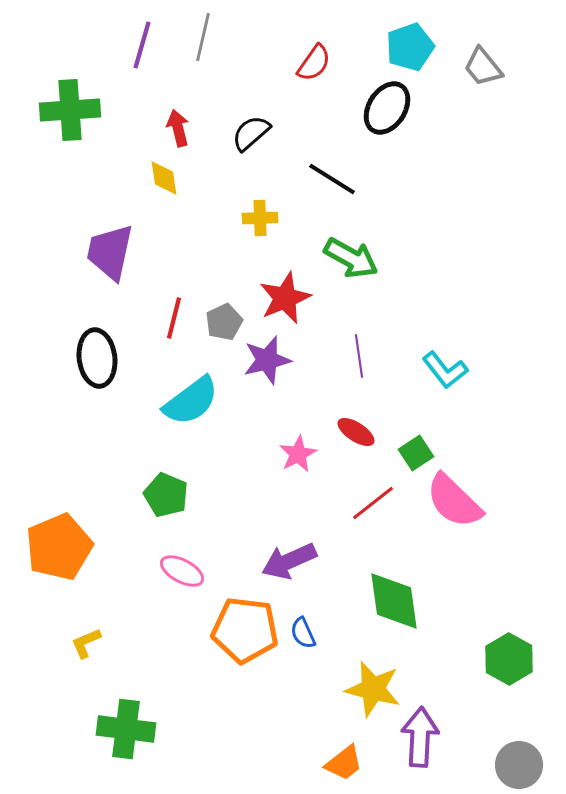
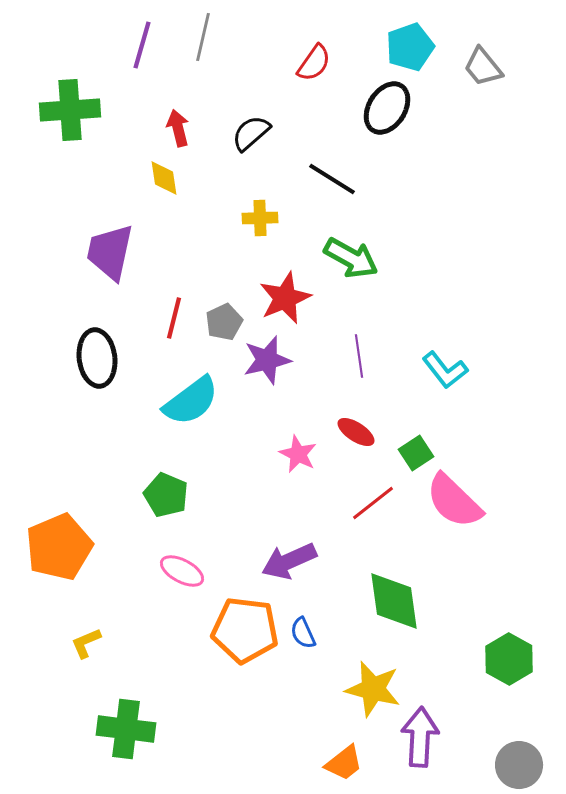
pink star at (298, 454): rotated 18 degrees counterclockwise
